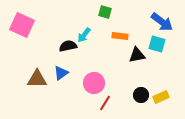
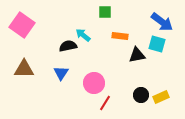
green square: rotated 16 degrees counterclockwise
pink square: rotated 10 degrees clockwise
cyan arrow: moved 1 px left; rotated 91 degrees clockwise
blue triangle: rotated 21 degrees counterclockwise
brown triangle: moved 13 px left, 10 px up
